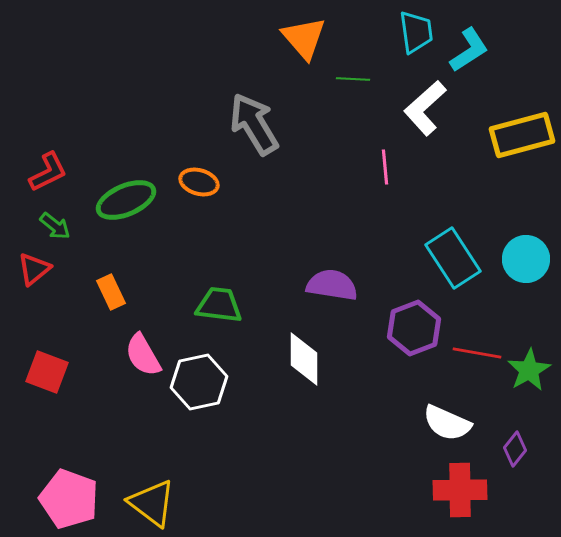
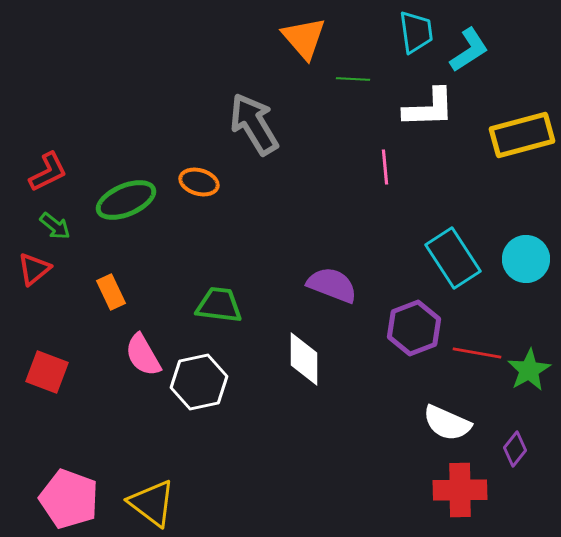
white L-shape: moved 4 px right; rotated 140 degrees counterclockwise
purple semicircle: rotated 12 degrees clockwise
